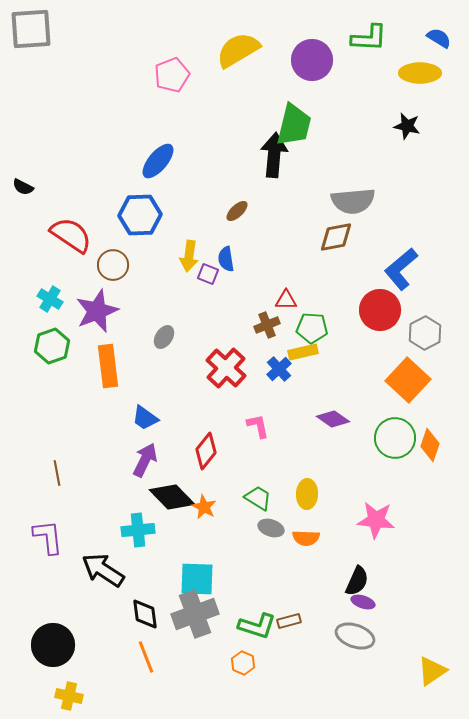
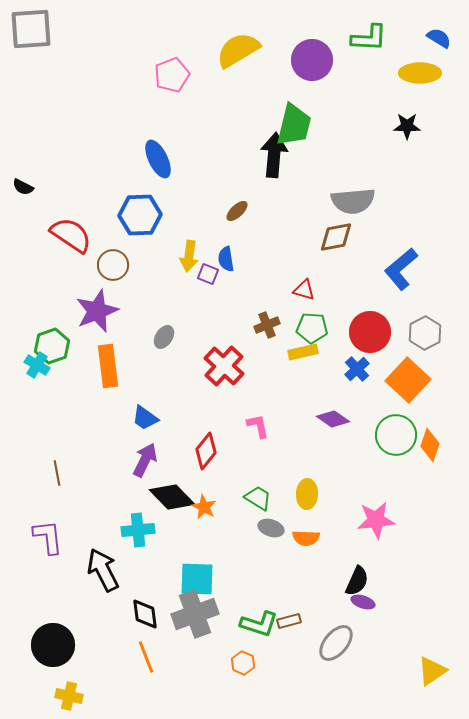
black star at (407, 126): rotated 12 degrees counterclockwise
blue ellipse at (158, 161): moved 2 px up; rotated 66 degrees counterclockwise
cyan cross at (50, 299): moved 13 px left, 66 px down
red triangle at (286, 300): moved 18 px right, 10 px up; rotated 15 degrees clockwise
red circle at (380, 310): moved 10 px left, 22 px down
red cross at (226, 368): moved 2 px left, 2 px up
blue cross at (279, 369): moved 78 px right
green circle at (395, 438): moved 1 px right, 3 px up
pink star at (376, 520): rotated 12 degrees counterclockwise
black arrow at (103, 570): rotated 30 degrees clockwise
green L-shape at (257, 626): moved 2 px right, 2 px up
gray ellipse at (355, 636): moved 19 px left, 7 px down; rotated 69 degrees counterclockwise
